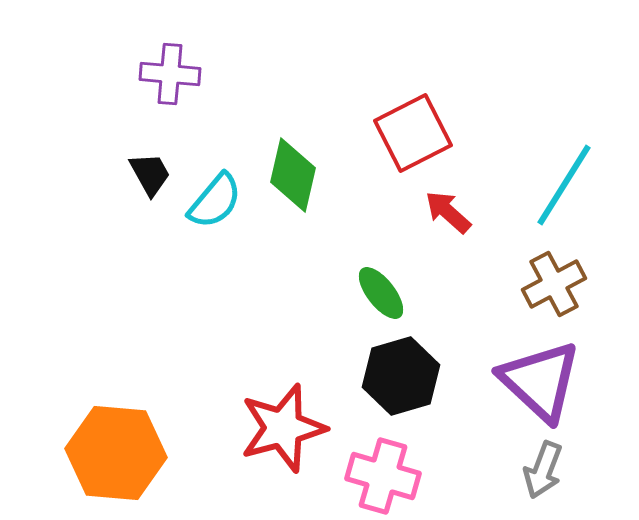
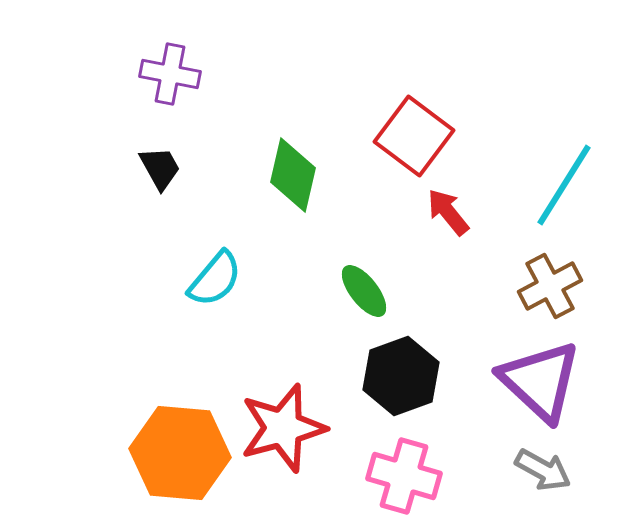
purple cross: rotated 6 degrees clockwise
red square: moved 1 px right, 3 px down; rotated 26 degrees counterclockwise
black trapezoid: moved 10 px right, 6 px up
cyan semicircle: moved 78 px down
red arrow: rotated 9 degrees clockwise
brown cross: moved 4 px left, 2 px down
green ellipse: moved 17 px left, 2 px up
black hexagon: rotated 4 degrees counterclockwise
orange hexagon: moved 64 px right
gray arrow: rotated 82 degrees counterclockwise
pink cross: moved 21 px right
